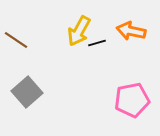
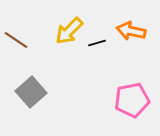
yellow arrow: moved 10 px left; rotated 16 degrees clockwise
gray square: moved 4 px right
